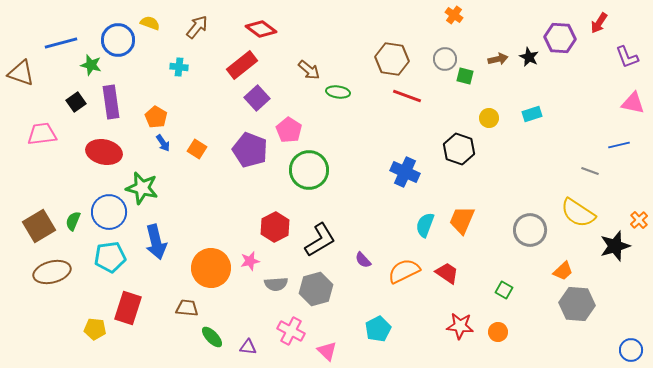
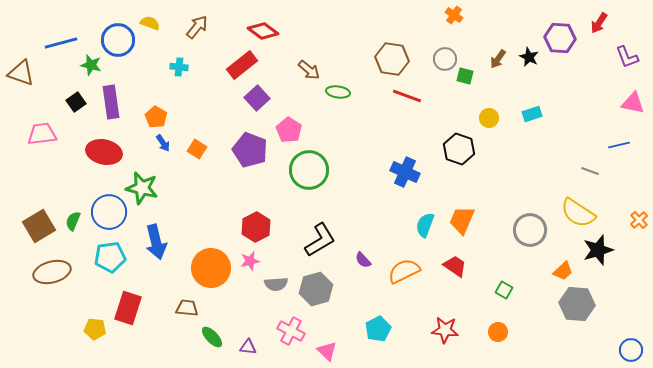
red diamond at (261, 29): moved 2 px right, 2 px down
brown arrow at (498, 59): rotated 138 degrees clockwise
red hexagon at (275, 227): moved 19 px left
black star at (615, 246): moved 17 px left, 4 px down
red trapezoid at (447, 273): moved 8 px right, 7 px up
red star at (460, 326): moved 15 px left, 4 px down
